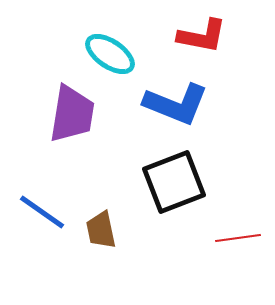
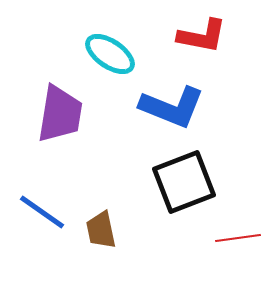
blue L-shape: moved 4 px left, 3 px down
purple trapezoid: moved 12 px left
black square: moved 10 px right
